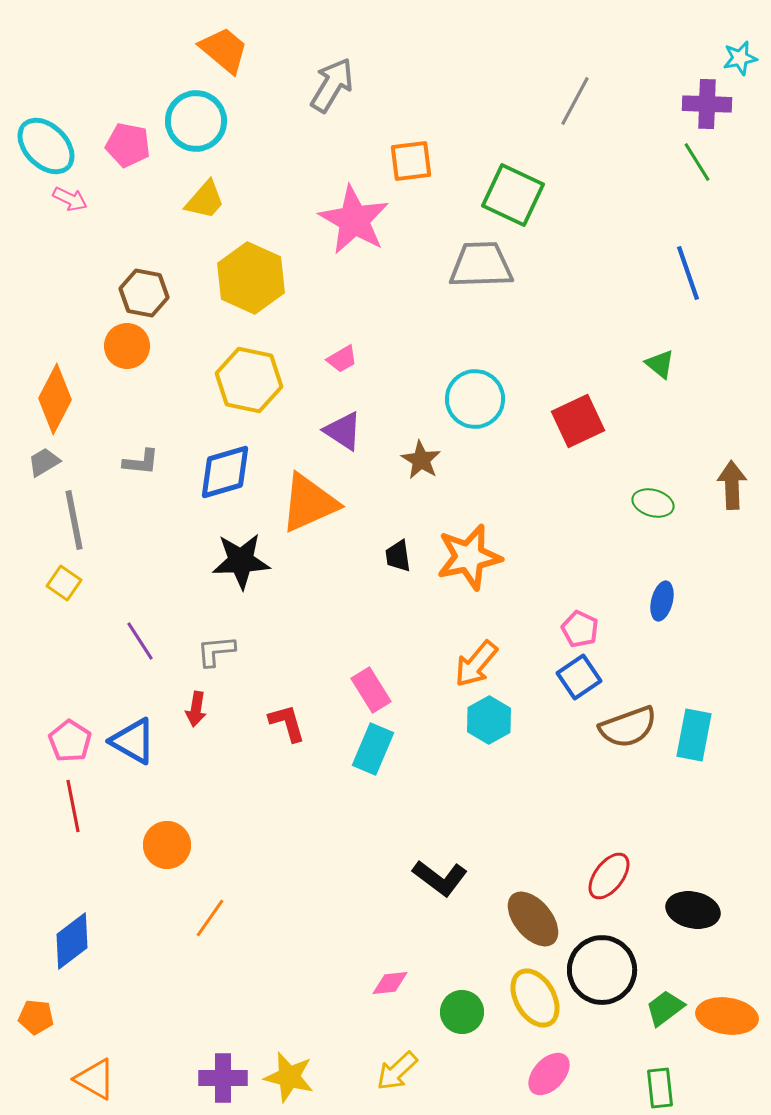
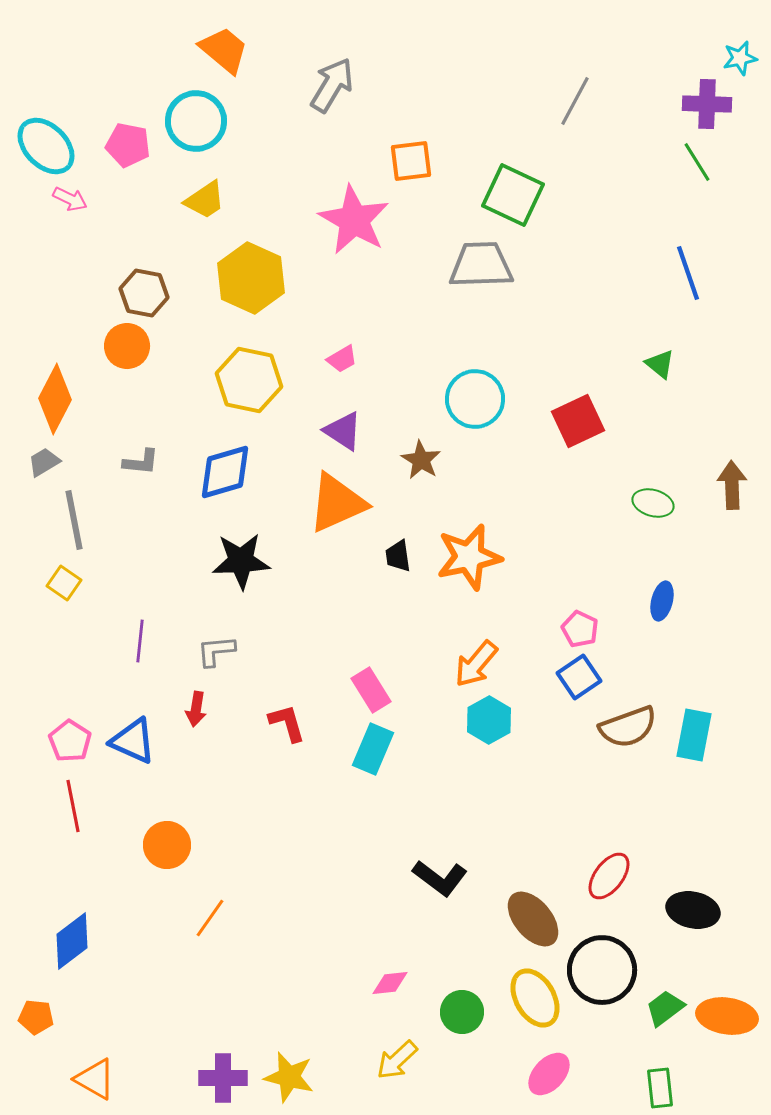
yellow trapezoid at (205, 200): rotated 15 degrees clockwise
orange triangle at (309, 503): moved 28 px right
purple line at (140, 641): rotated 39 degrees clockwise
blue triangle at (133, 741): rotated 6 degrees counterclockwise
yellow arrow at (397, 1071): moved 11 px up
